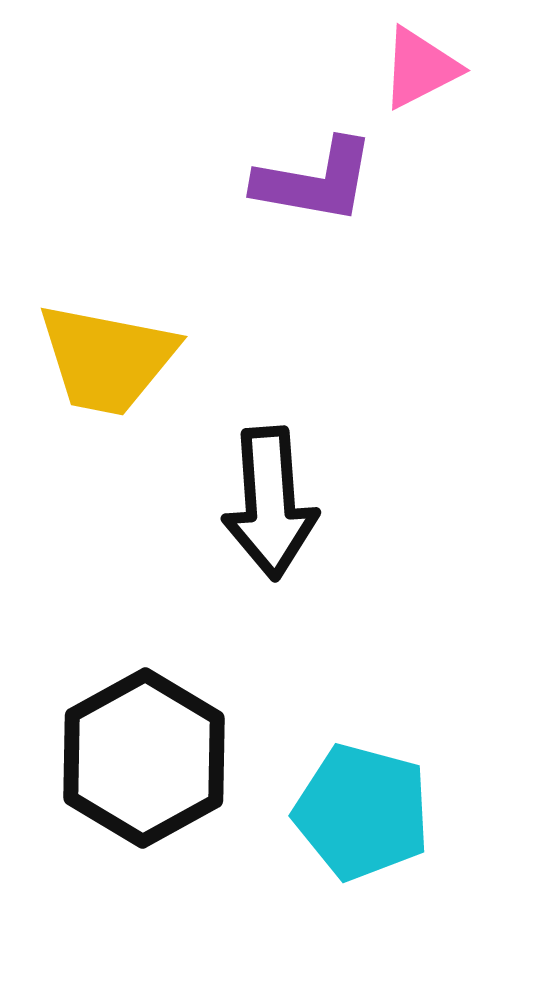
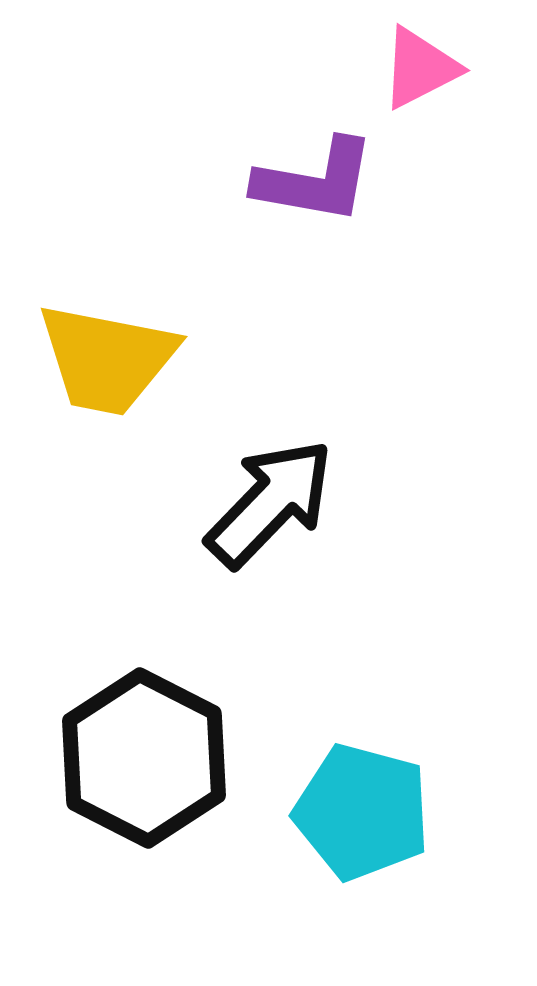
black arrow: rotated 132 degrees counterclockwise
black hexagon: rotated 4 degrees counterclockwise
